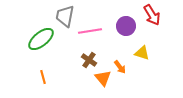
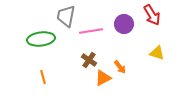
gray trapezoid: moved 1 px right
purple circle: moved 2 px left, 2 px up
pink line: moved 1 px right
green ellipse: rotated 32 degrees clockwise
yellow triangle: moved 15 px right
orange triangle: rotated 42 degrees clockwise
